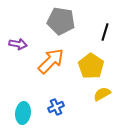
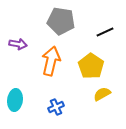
black line: rotated 48 degrees clockwise
orange arrow: rotated 32 degrees counterclockwise
cyan ellipse: moved 8 px left, 13 px up
